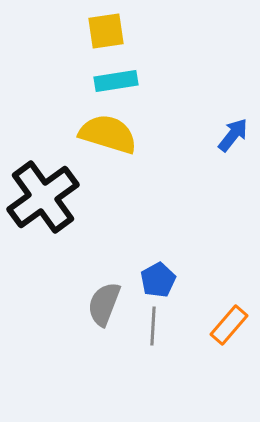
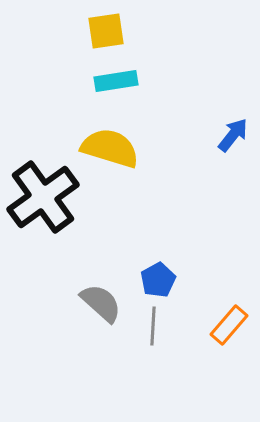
yellow semicircle: moved 2 px right, 14 px down
gray semicircle: moved 3 px left, 1 px up; rotated 111 degrees clockwise
